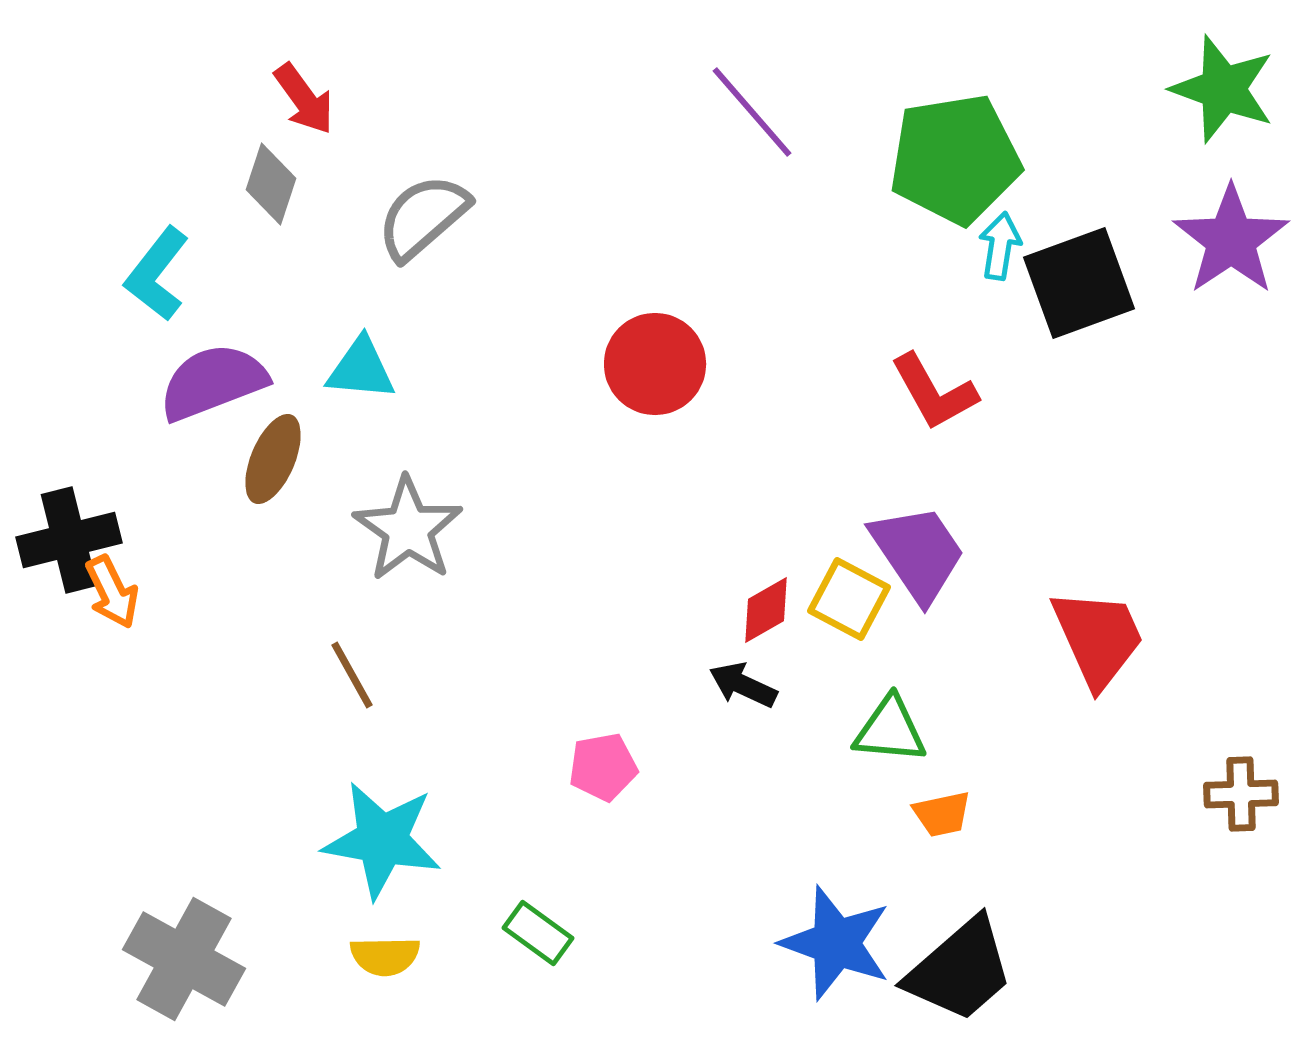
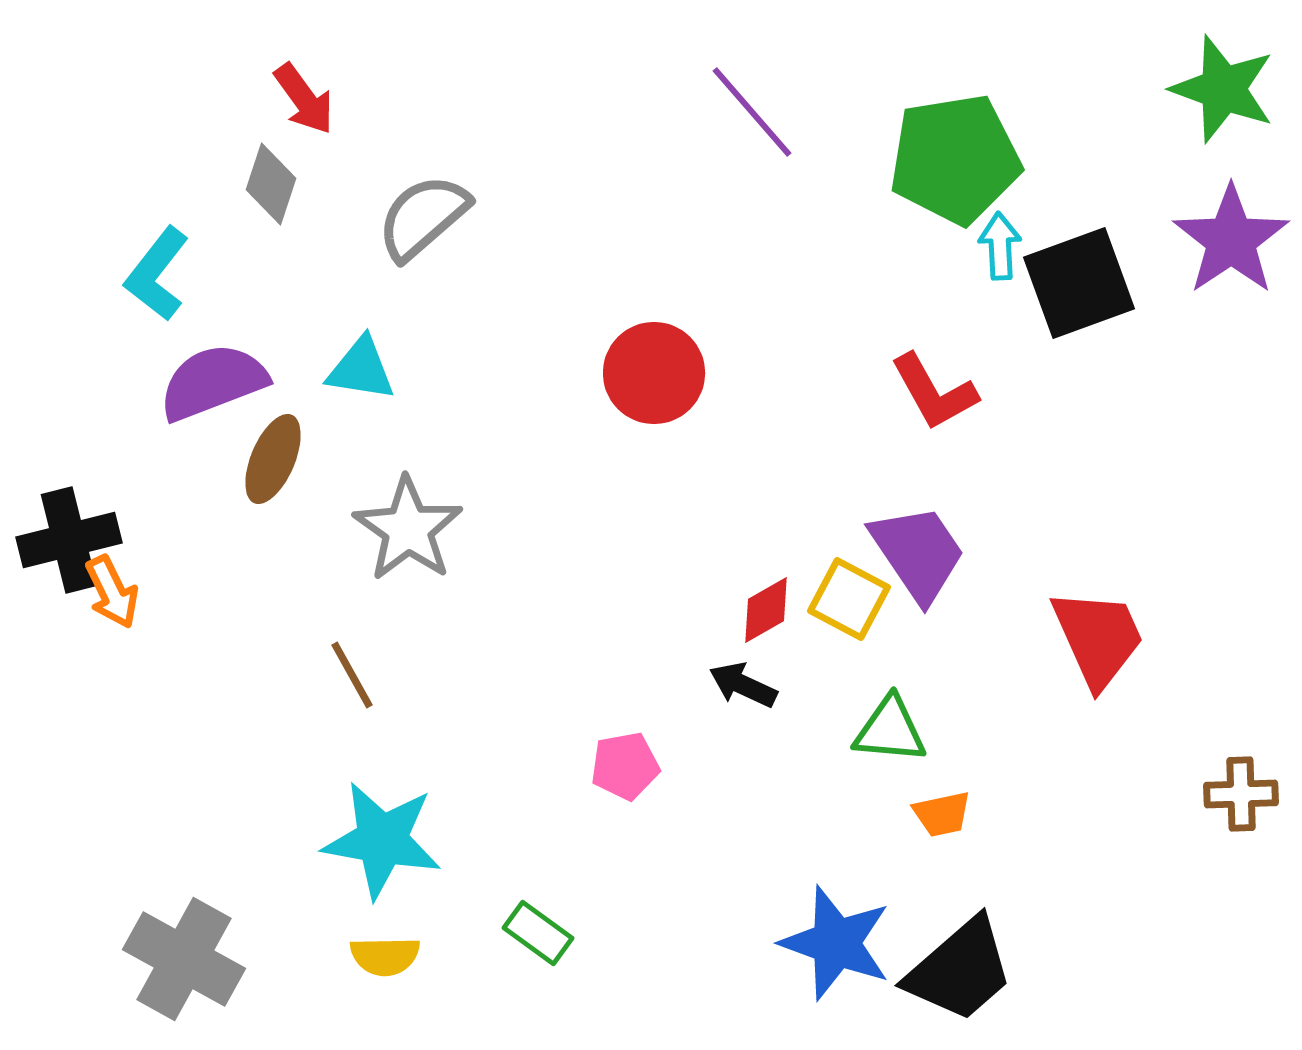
cyan arrow: rotated 12 degrees counterclockwise
red circle: moved 1 px left, 9 px down
cyan triangle: rotated 4 degrees clockwise
pink pentagon: moved 22 px right, 1 px up
